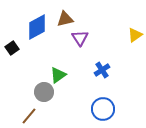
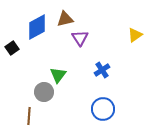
green triangle: rotated 18 degrees counterclockwise
brown line: rotated 36 degrees counterclockwise
